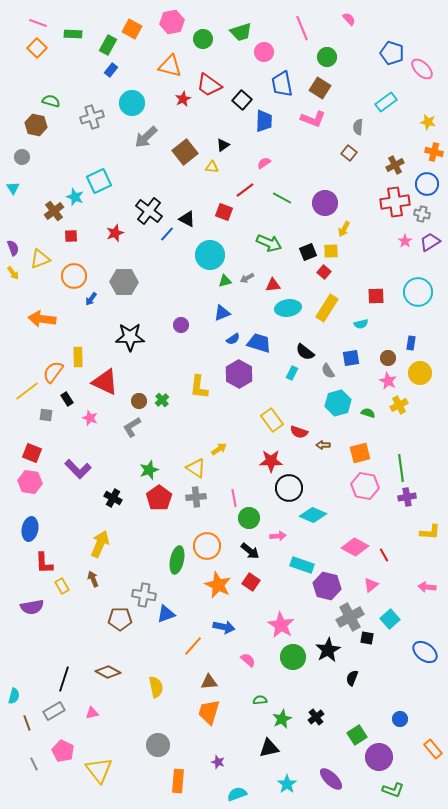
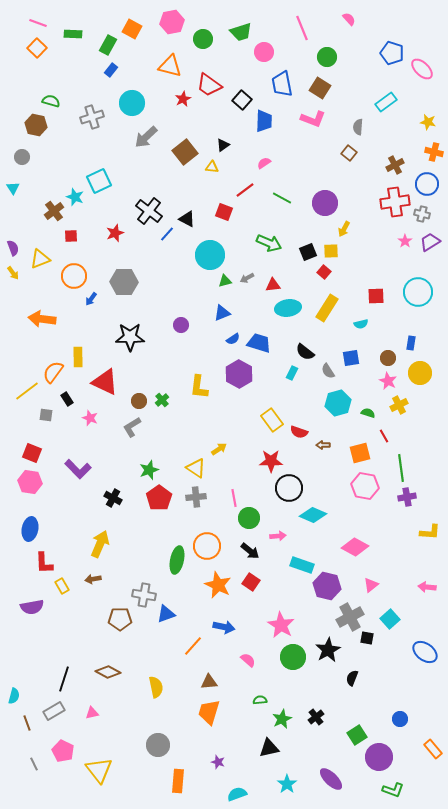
red line at (384, 555): moved 119 px up
brown arrow at (93, 579): rotated 77 degrees counterclockwise
